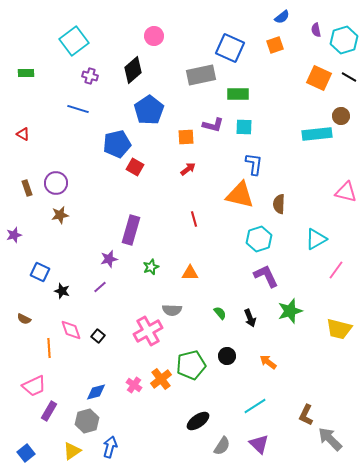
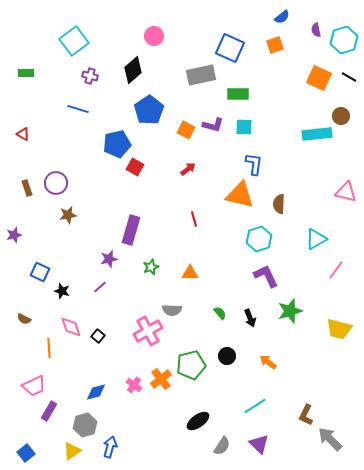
orange square at (186, 137): moved 7 px up; rotated 30 degrees clockwise
brown star at (60, 215): moved 8 px right
pink diamond at (71, 330): moved 3 px up
gray hexagon at (87, 421): moved 2 px left, 4 px down
